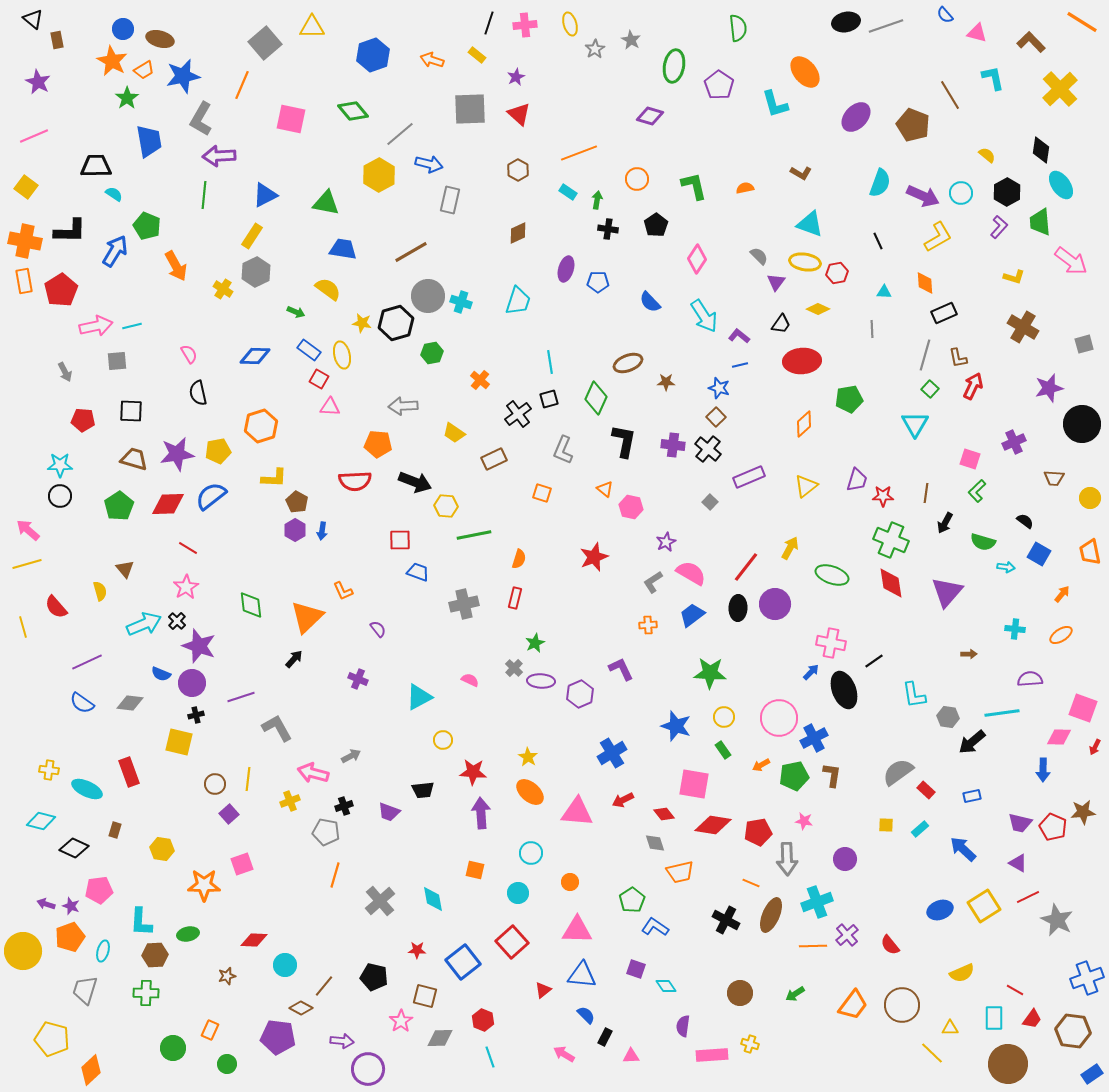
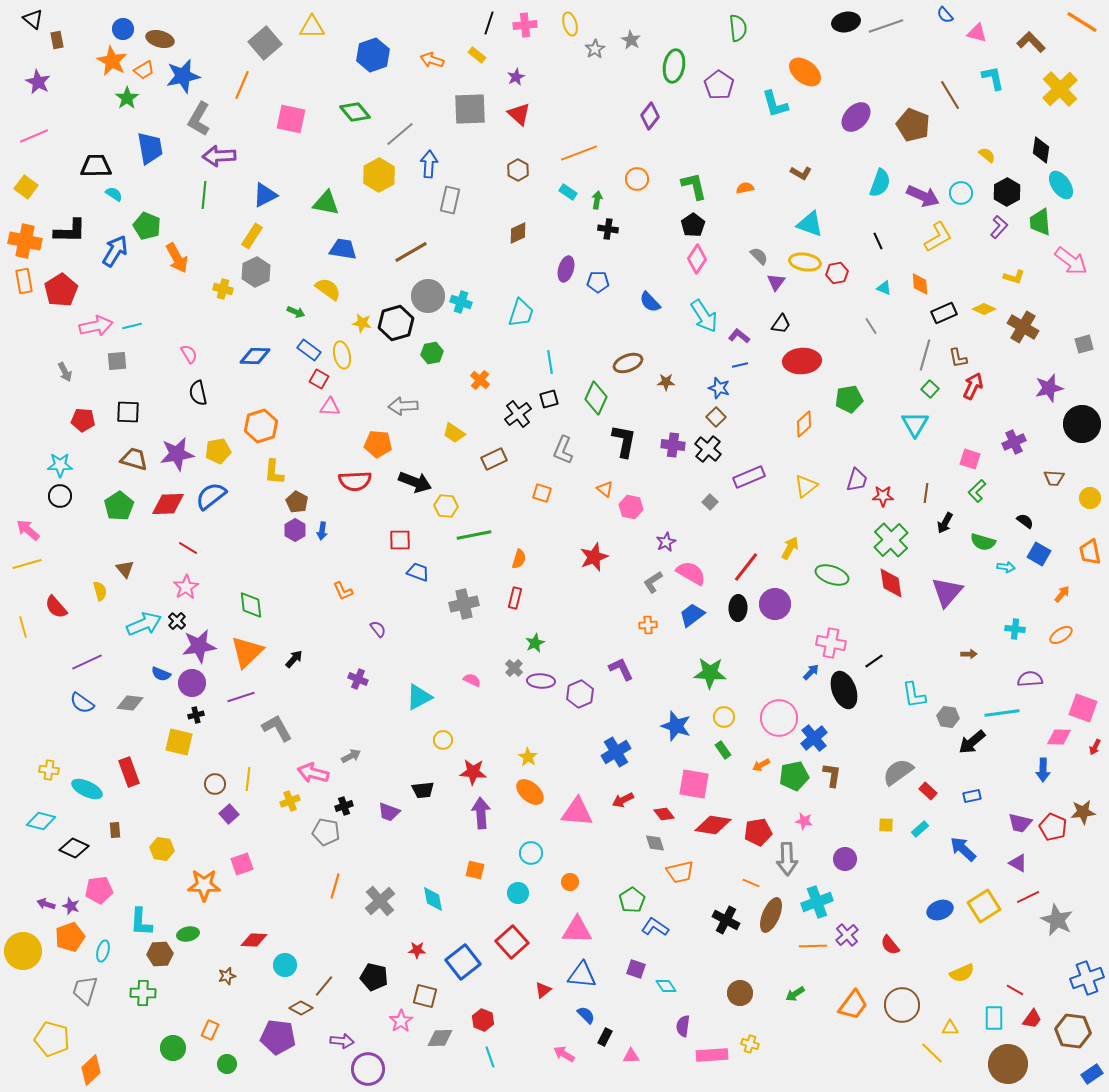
orange ellipse at (805, 72): rotated 12 degrees counterclockwise
green diamond at (353, 111): moved 2 px right, 1 px down
purple diamond at (650, 116): rotated 68 degrees counterclockwise
gray L-shape at (201, 119): moved 2 px left
blue trapezoid at (149, 141): moved 1 px right, 7 px down
blue arrow at (429, 164): rotated 100 degrees counterclockwise
black pentagon at (656, 225): moved 37 px right
orange arrow at (176, 266): moved 1 px right, 8 px up
orange diamond at (925, 283): moved 5 px left, 1 px down
yellow cross at (223, 289): rotated 18 degrees counterclockwise
cyan triangle at (884, 292): moved 4 px up; rotated 21 degrees clockwise
cyan trapezoid at (518, 301): moved 3 px right, 12 px down
yellow diamond at (818, 309): moved 166 px right
gray line at (872, 329): moved 1 px left, 3 px up; rotated 30 degrees counterclockwise
black square at (131, 411): moved 3 px left, 1 px down
yellow L-shape at (274, 478): moved 6 px up; rotated 92 degrees clockwise
green cross at (891, 540): rotated 24 degrees clockwise
orange triangle at (307, 617): moved 60 px left, 35 px down
purple star at (199, 646): rotated 28 degrees counterclockwise
pink semicircle at (470, 680): moved 2 px right
blue cross at (814, 738): rotated 12 degrees counterclockwise
blue cross at (612, 753): moved 4 px right, 1 px up
red rectangle at (926, 790): moved 2 px right, 1 px down
brown rectangle at (115, 830): rotated 21 degrees counterclockwise
orange line at (335, 875): moved 11 px down
brown hexagon at (155, 955): moved 5 px right, 1 px up
green cross at (146, 993): moved 3 px left
